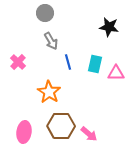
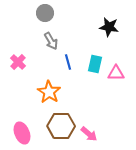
pink ellipse: moved 2 px left, 1 px down; rotated 30 degrees counterclockwise
